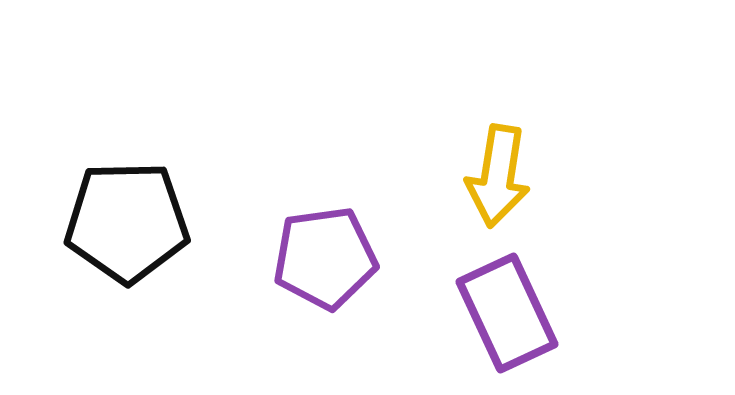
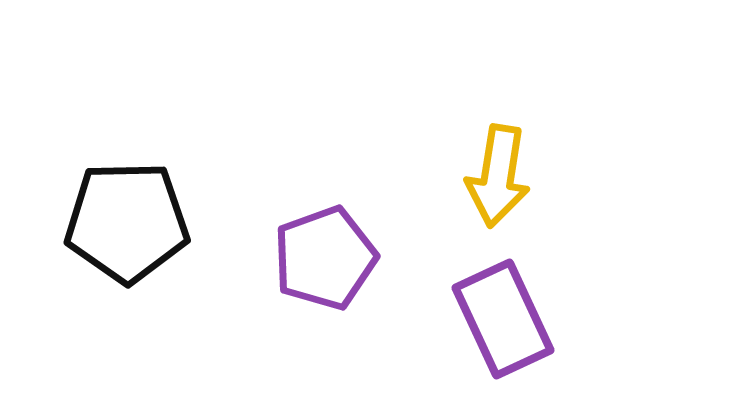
purple pentagon: rotated 12 degrees counterclockwise
purple rectangle: moved 4 px left, 6 px down
